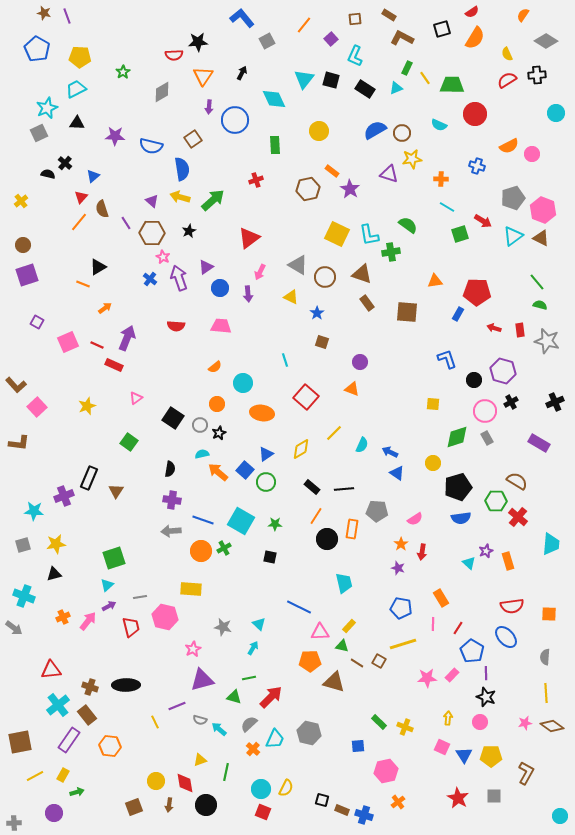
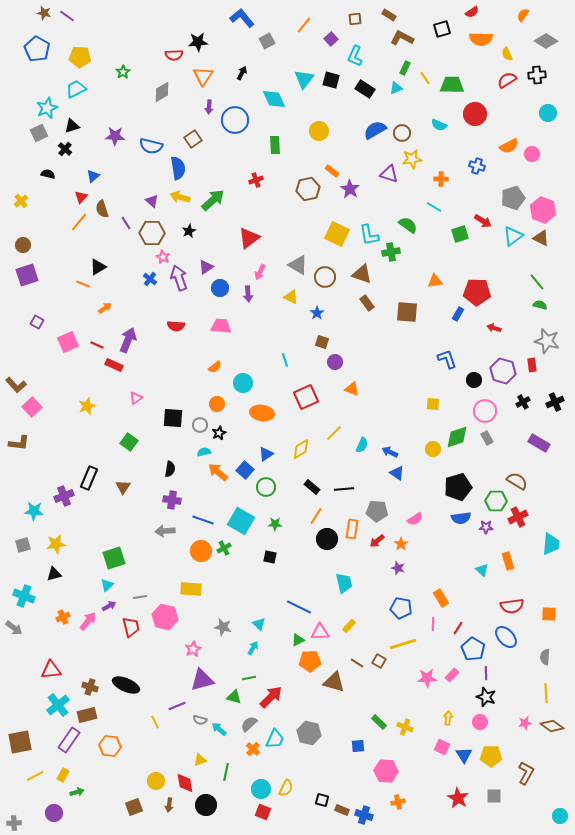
purple line at (67, 16): rotated 35 degrees counterclockwise
orange semicircle at (475, 38): moved 6 px right, 1 px down; rotated 60 degrees clockwise
green rectangle at (407, 68): moved 2 px left
cyan circle at (556, 113): moved 8 px left
black triangle at (77, 123): moved 5 px left, 3 px down; rotated 21 degrees counterclockwise
black cross at (65, 163): moved 14 px up
blue semicircle at (182, 169): moved 4 px left, 1 px up
cyan line at (447, 207): moved 13 px left
red rectangle at (520, 330): moved 12 px right, 35 px down
purple arrow at (127, 338): moved 1 px right, 2 px down
purple circle at (360, 362): moved 25 px left
red square at (306, 397): rotated 25 degrees clockwise
black cross at (511, 402): moved 12 px right
pink square at (37, 407): moved 5 px left
black square at (173, 418): rotated 30 degrees counterclockwise
cyan semicircle at (202, 454): moved 2 px right, 2 px up
yellow circle at (433, 463): moved 14 px up
green circle at (266, 482): moved 5 px down
brown triangle at (116, 491): moved 7 px right, 4 px up
red cross at (518, 517): rotated 24 degrees clockwise
gray arrow at (171, 531): moved 6 px left
purple star at (486, 551): moved 24 px up; rotated 24 degrees clockwise
red arrow at (422, 552): moved 45 px left, 11 px up; rotated 42 degrees clockwise
cyan triangle at (469, 563): moved 13 px right, 7 px down
green triangle at (342, 646): moved 44 px left, 6 px up; rotated 40 degrees counterclockwise
blue pentagon at (472, 651): moved 1 px right, 2 px up
black ellipse at (126, 685): rotated 24 degrees clockwise
brown rectangle at (87, 715): rotated 66 degrees counterclockwise
pink hexagon at (386, 771): rotated 15 degrees clockwise
orange cross at (398, 802): rotated 24 degrees clockwise
